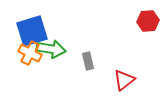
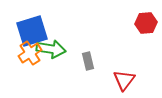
red hexagon: moved 2 px left, 2 px down
orange cross: rotated 30 degrees clockwise
red triangle: rotated 15 degrees counterclockwise
